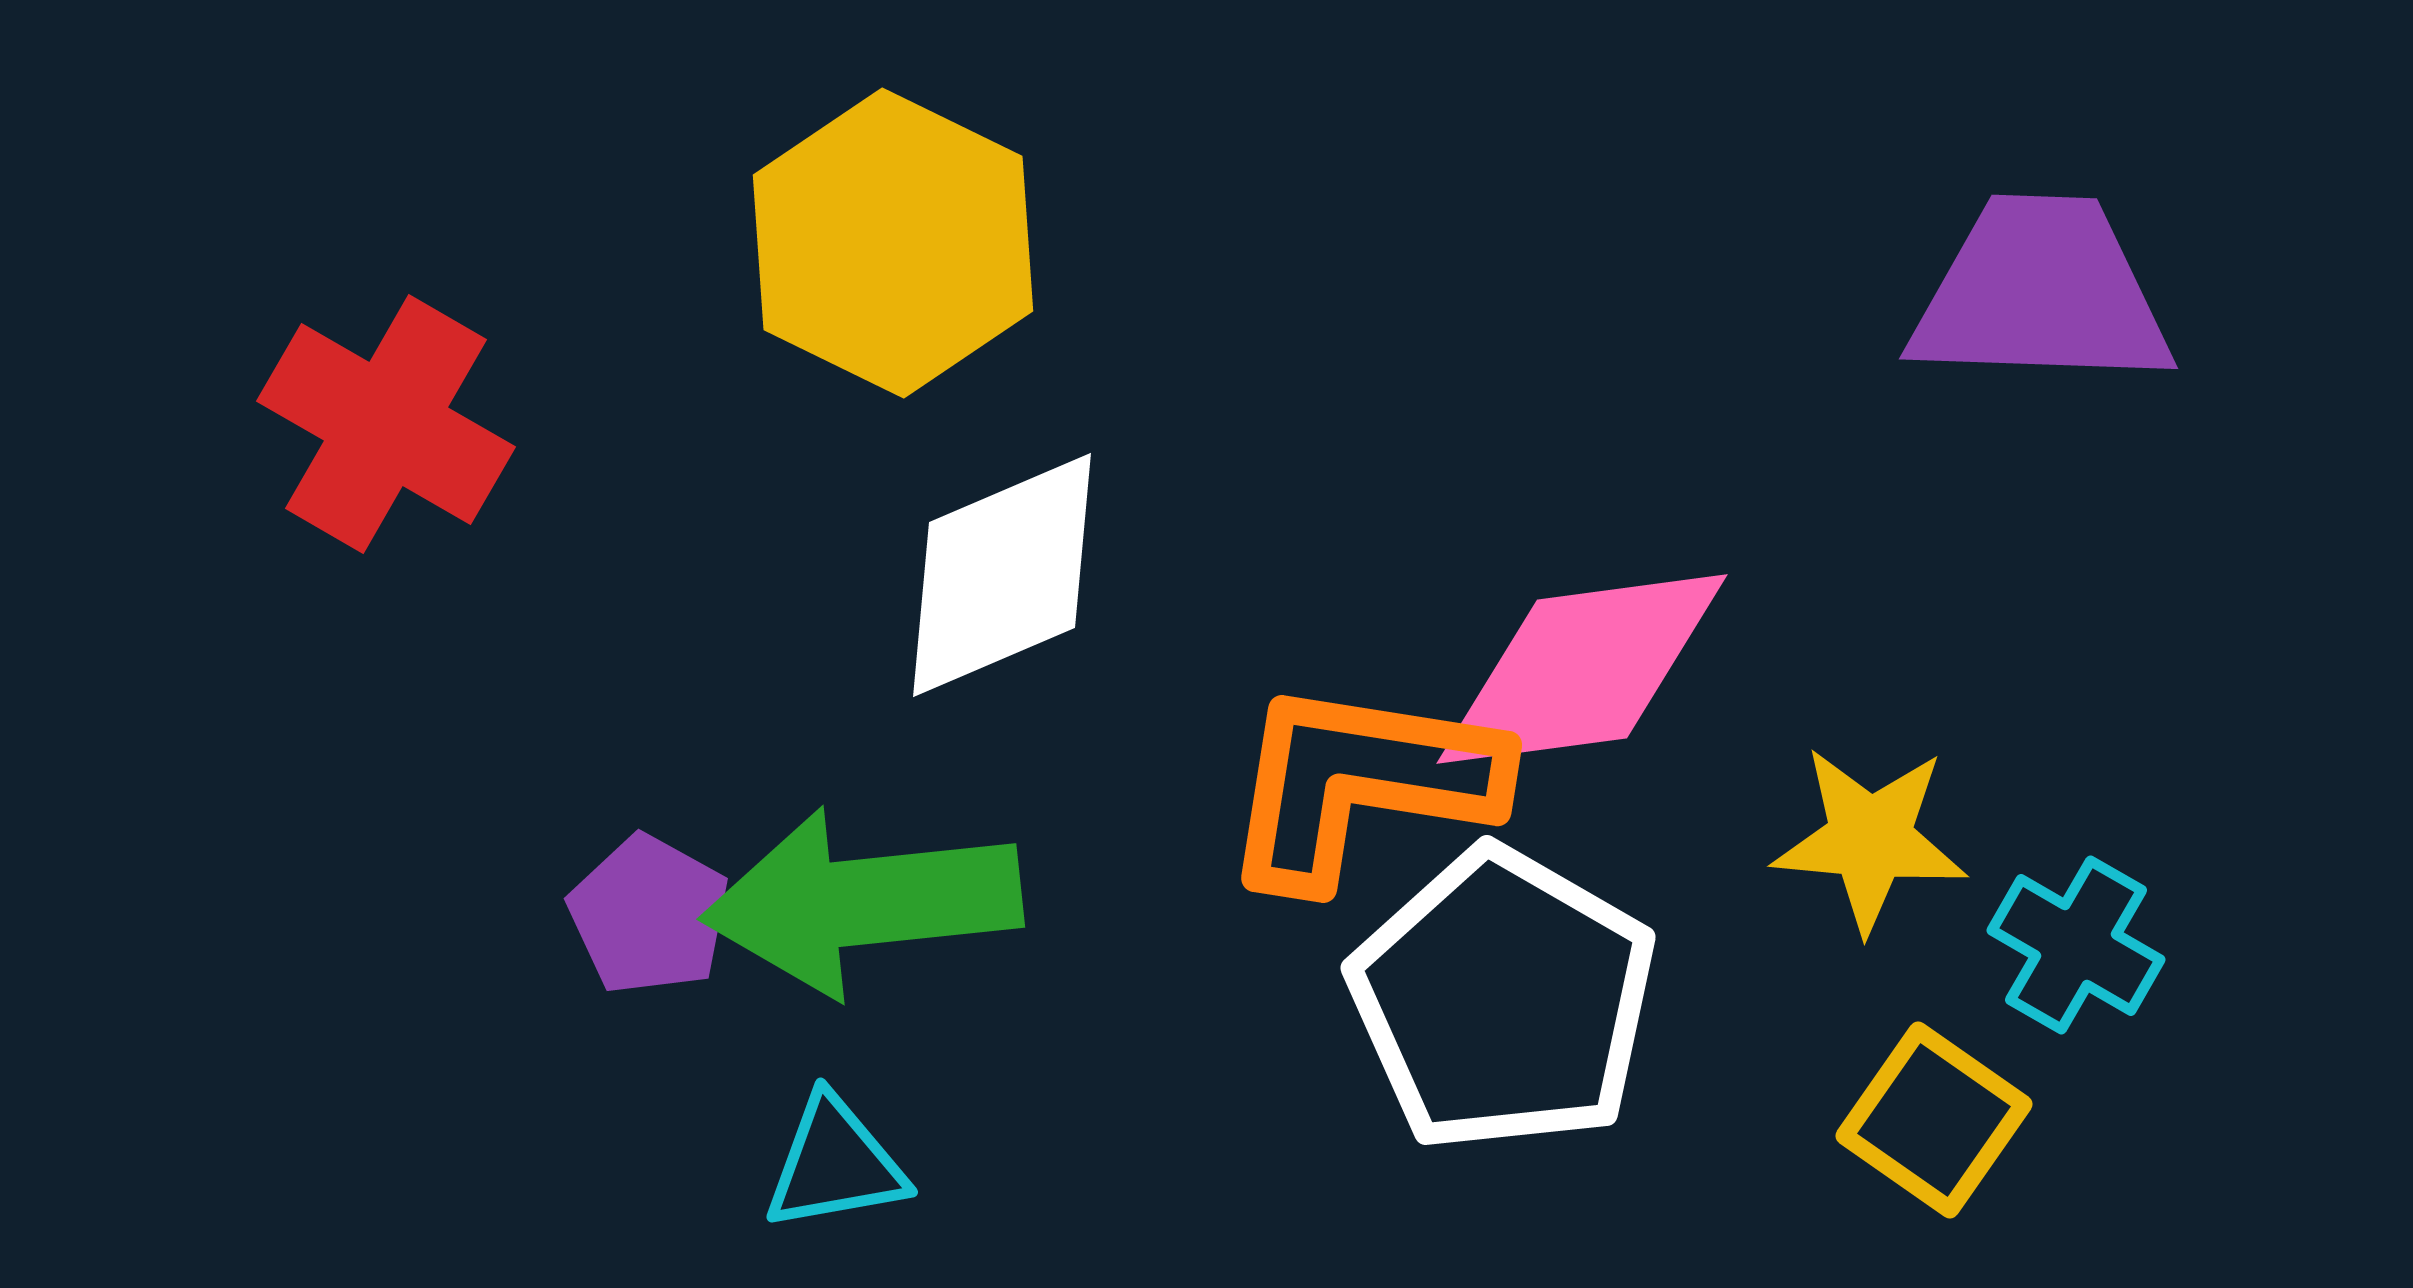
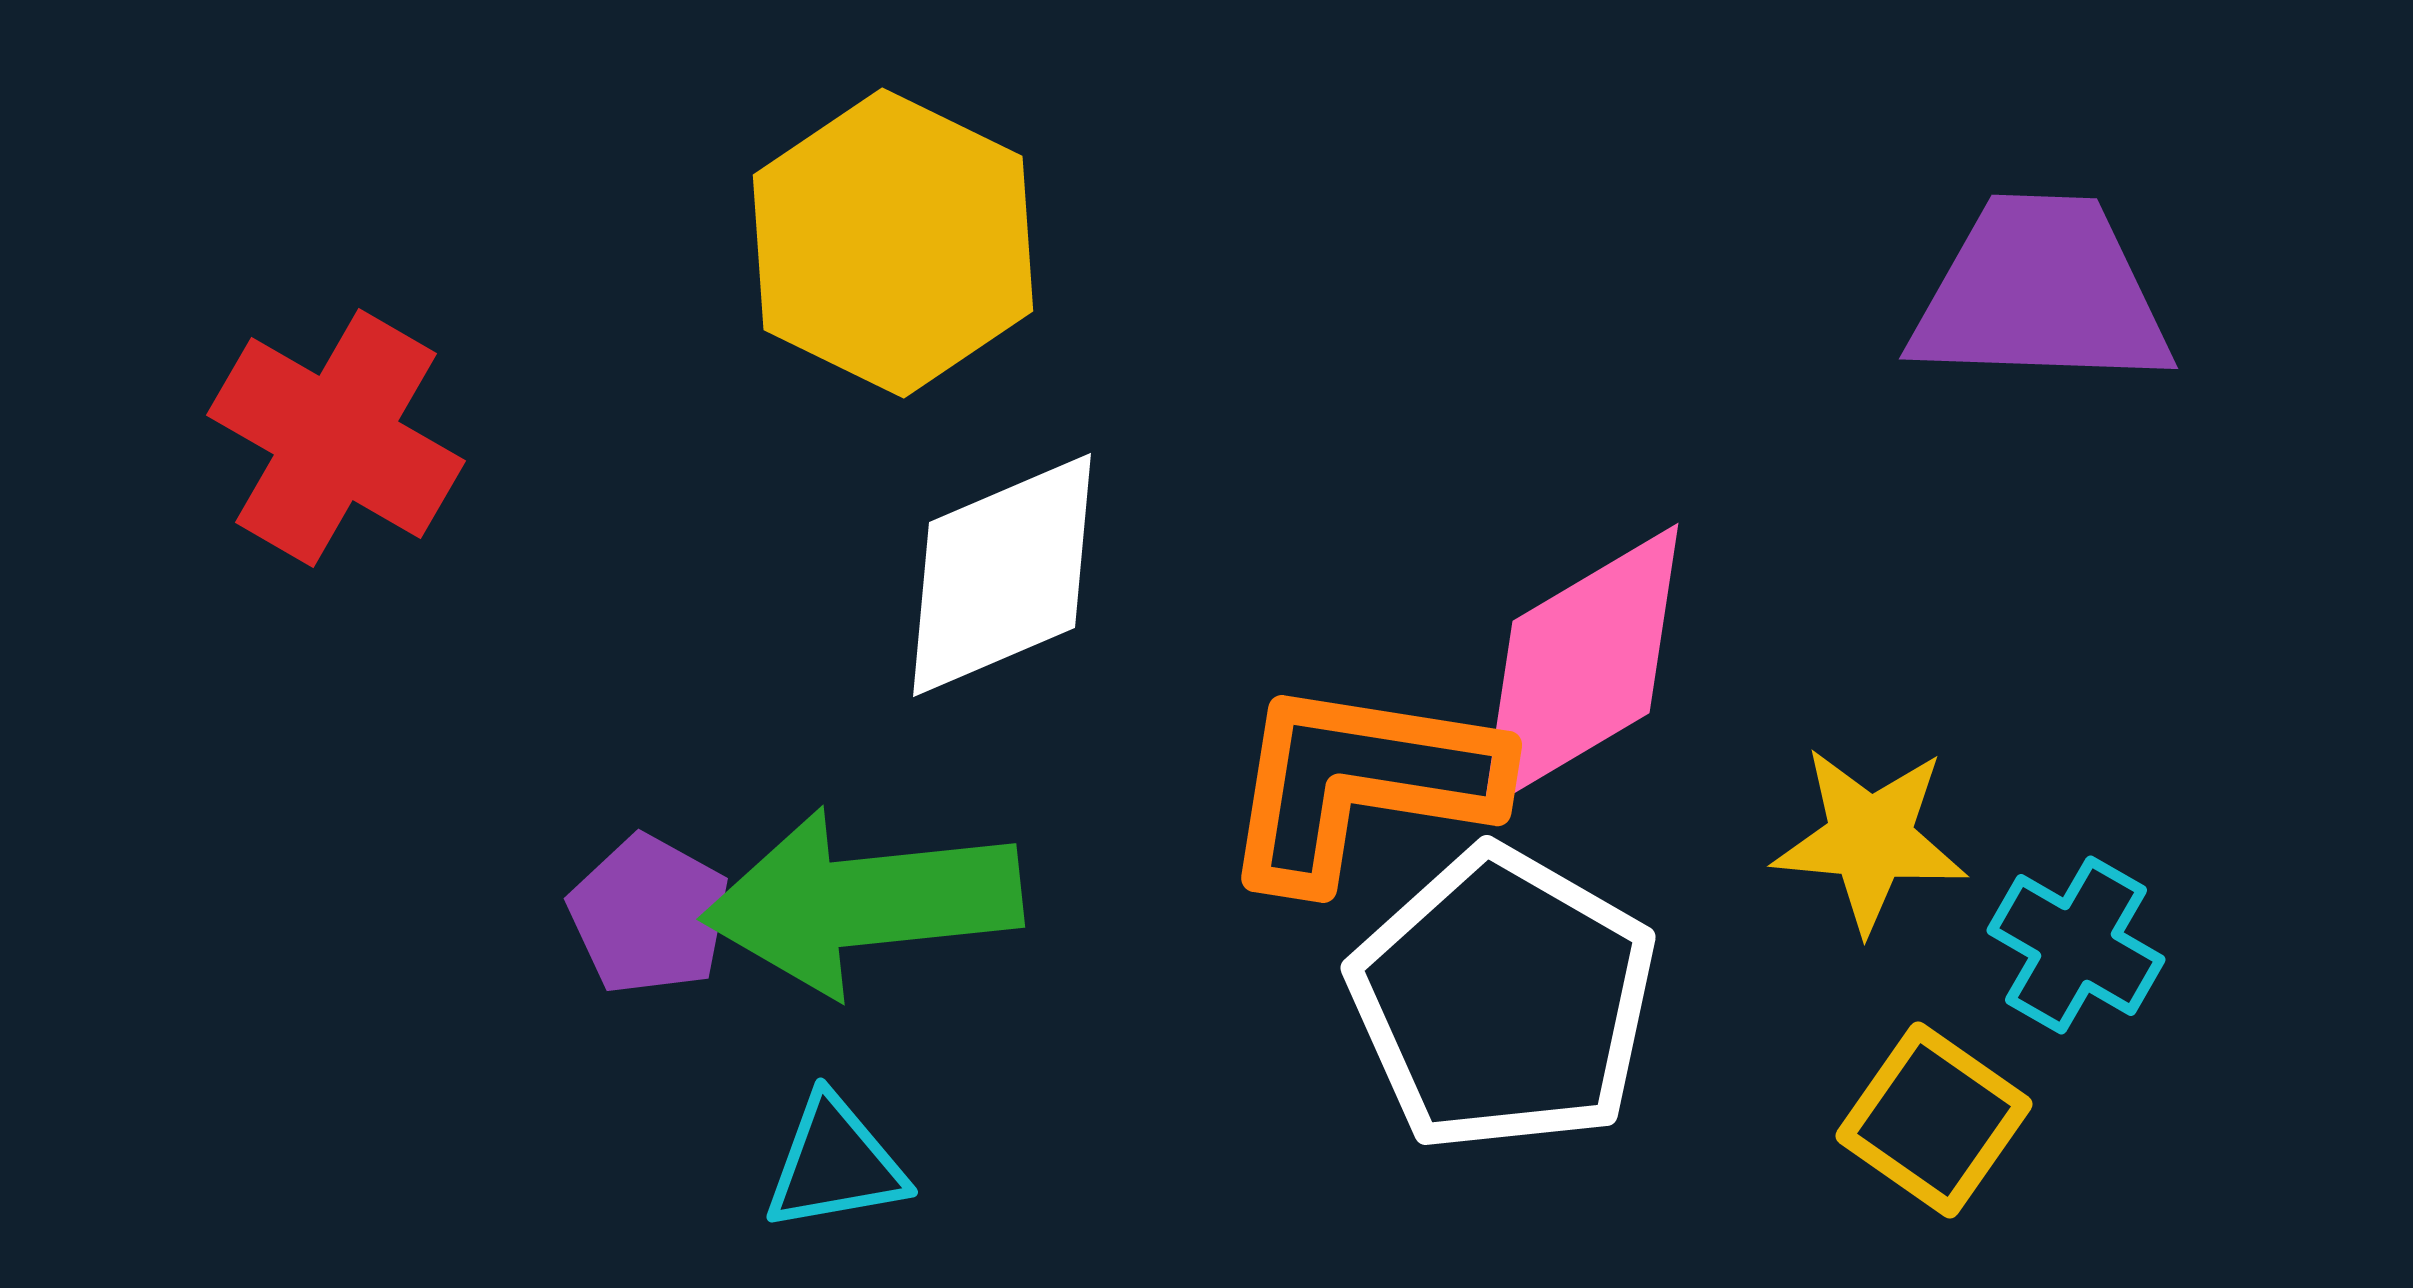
red cross: moved 50 px left, 14 px down
pink diamond: moved 1 px left, 2 px up; rotated 23 degrees counterclockwise
